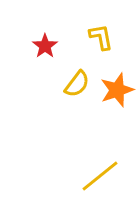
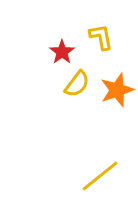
red star: moved 17 px right, 6 px down
